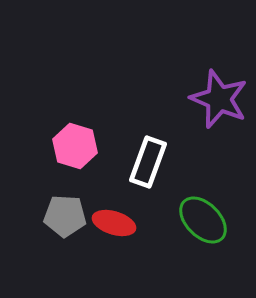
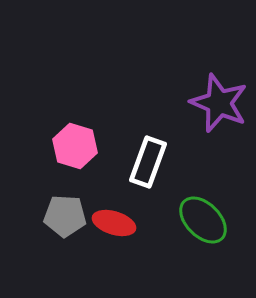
purple star: moved 4 px down
